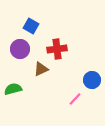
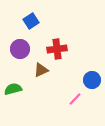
blue square: moved 5 px up; rotated 28 degrees clockwise
brown triangle: moved 1 px down
